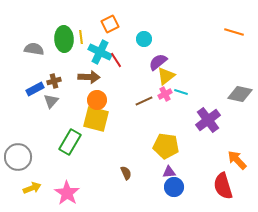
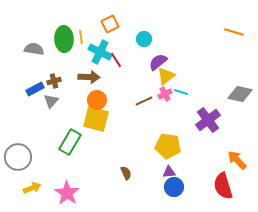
yellow pentagon: moved 2 px right
